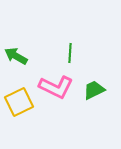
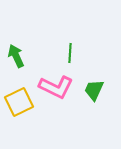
green arrow: rotated 35 degrees clockwise
green trapezoid: rotated 40 degrees counterclockwise
